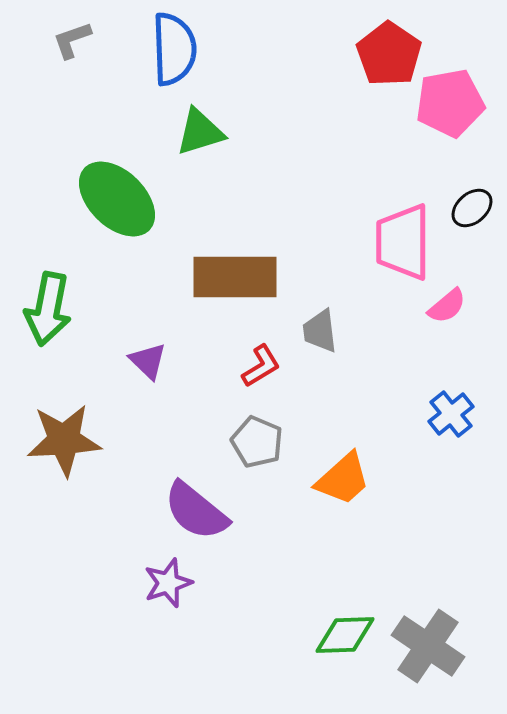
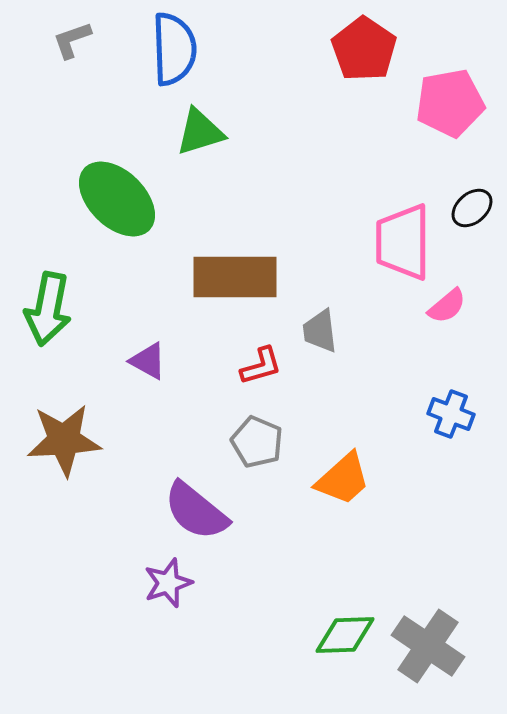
red pentagon: moved 25 px left, 5 px up
purple triangle: rotated 15 degrees counterclockwise
red L-shape: rotated 15 degrees clockwise
blue cross: rotated 30 degrees counterclockwise
